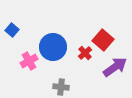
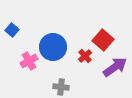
red cross: moved 3 px down
